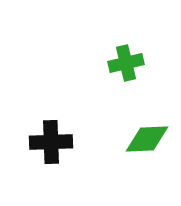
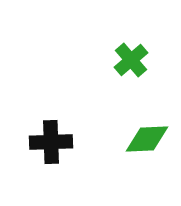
green cross: moved 5 px right, 3 px up; rotated 28 degrees counterclockwise
